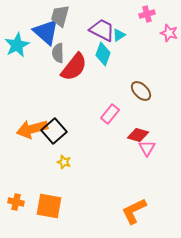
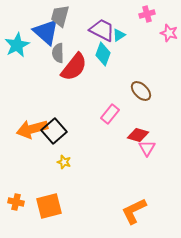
orange square: rotated 24 degrees counterclockwise
